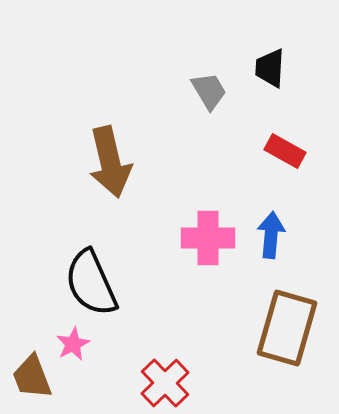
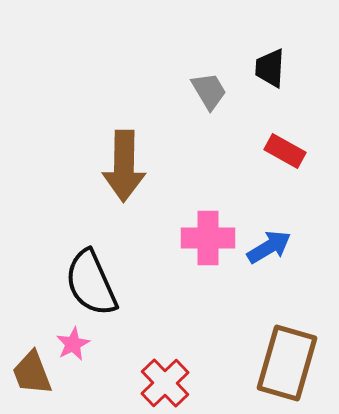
brown arrow: moved 14 px right, 4 px down; rotated 14 degrees clockwise
blue arrow: moved 2 px left, 12 px down; rotated 54 degrees clockwise
brown rectangle: moved 35 px down
brown trapezoid: moved 4 px up
